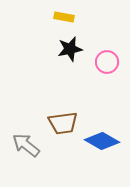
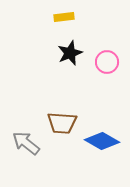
yellow rectangle: rotated 18 degrees counterclockwise
black star: moved 4 px down; rotated 10 degrees counterclockwise
brown trapezoid: moved 1 px left; rotated 12 degrees clockwise
gray arrow: moved 2 px up
